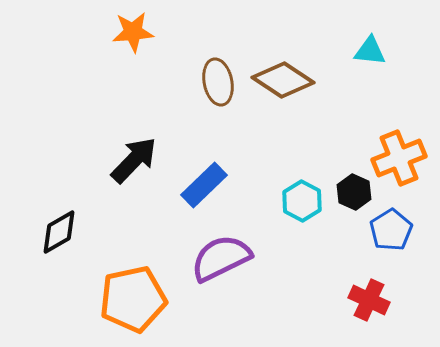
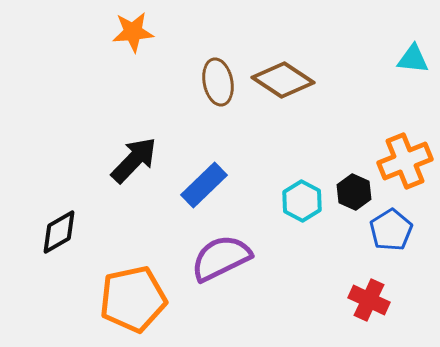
cyan triangle: moved 43 px right, 8 px down
orange cross: moved 6 px right, 3 px down
